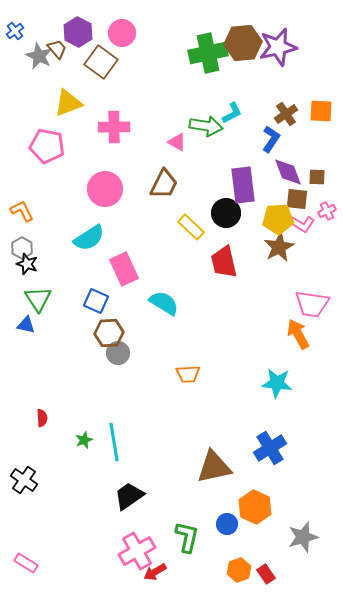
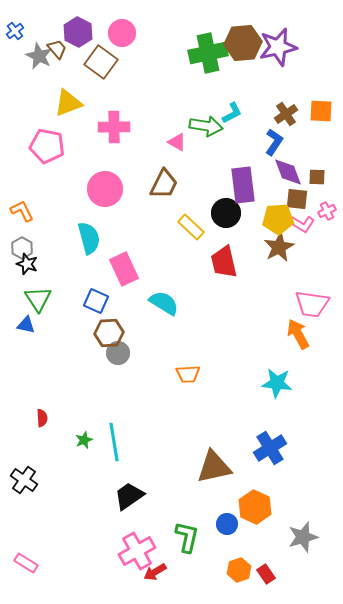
blue L-shape at (271, 139): moved 3 px right, 3 px down
cyan semicircle at (89, 238): rotated 72 degrees counterclockwise
